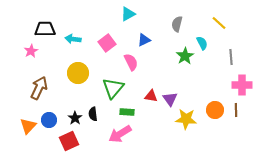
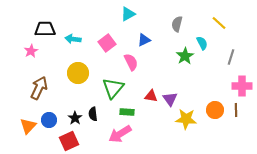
gray line: rotated 21 degrees clockwise
pink cross: moved 1 px down
